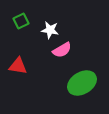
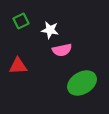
pink semicircle: rotated 18 degrees clockwise
red triangle: rotated 12 degrees counterclockwise
